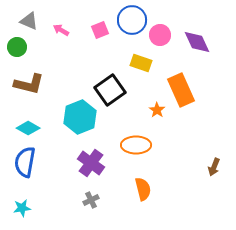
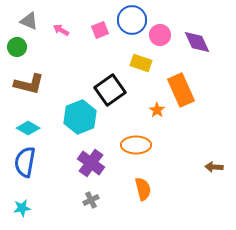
brown arrow: rotated 72 degrees clockwise
